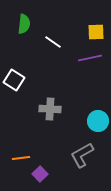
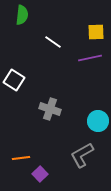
green semicircle: moved 2 px left, 9 px up
gray cross: rotated 15 degrees clockwise
